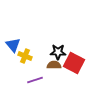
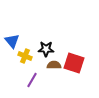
blue triangle: moved 1 px left, 4 px up
black star: moved 12 px left, 3 px up
red square: rotated 10 degrees counterclockwise
purple line: moved 3 px left; rotated 42 degrees counterclockwise
